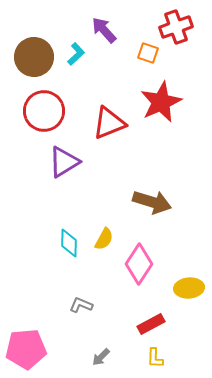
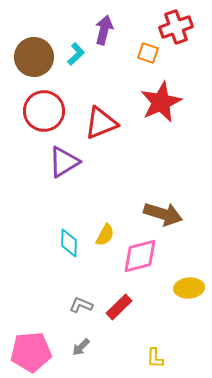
purple arrow: rotated 56 degrees clockwise
red triangle: moved 8 px left
brown arrow: moved 11 px right, 12 px down
yellow semicircle: moved 1 px right, 4 px up
pink diamond: moved 1 px right, 8 px up; rotated 42 degrees clockwise
red rectangle: moved 32 px left, 17 px up; rotated 16 degrees counterclockwise
pink pentagon: moved 5 px right, 3 px down
gray arrow: moved 20 px left, 10 px up
